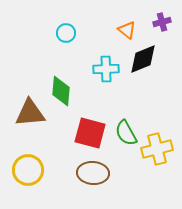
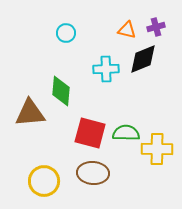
purple cross: moved 6 px left, 5 px down
orange triangle: rotated 24 degrees counterclockwise
green semicircle: rotated 120 degrees clockwise
yellow cross: rotated 16 degrees clockwise
yellow circle: moved 16 px right, 11 px down
